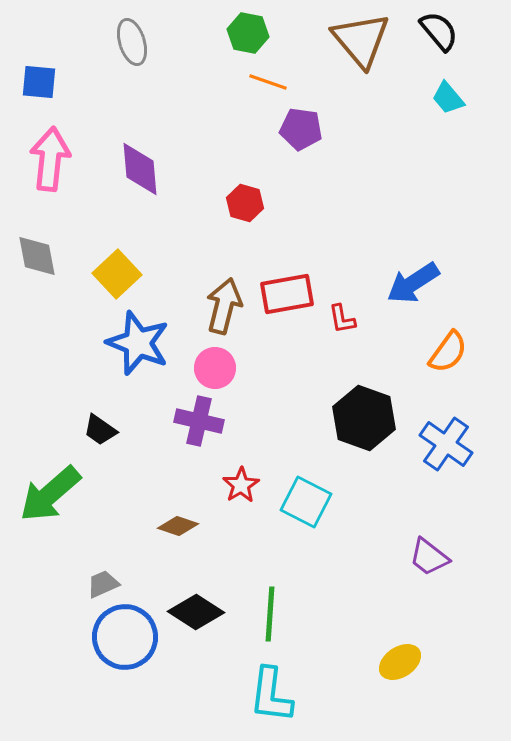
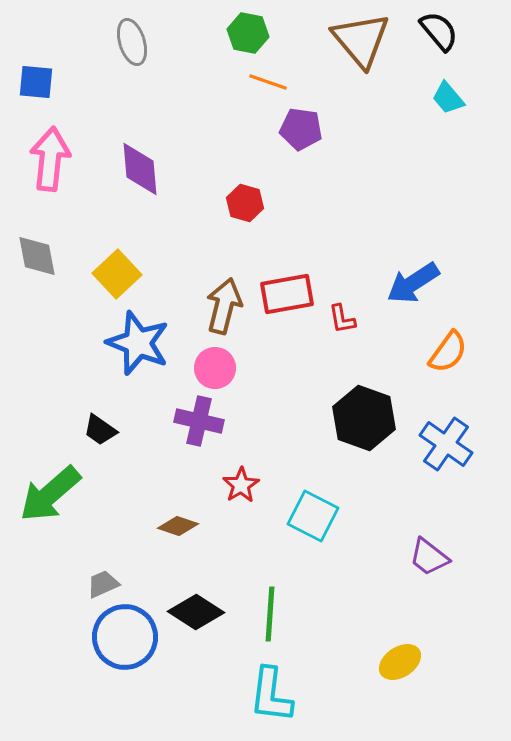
blue square: moved 3 px left
cyan square: moved 7 px right, 14 px down
